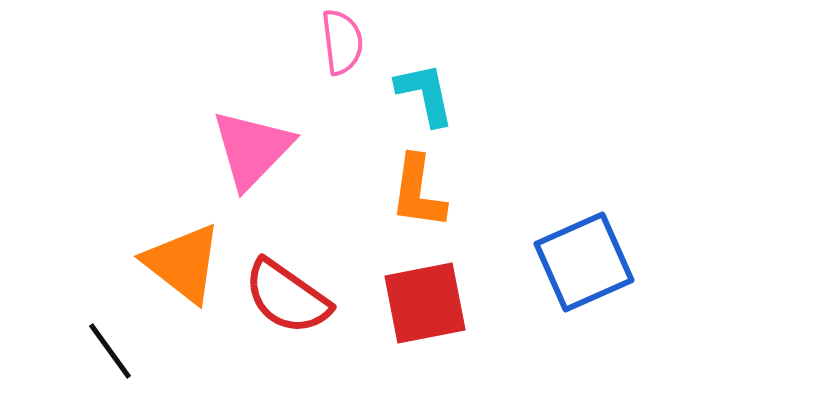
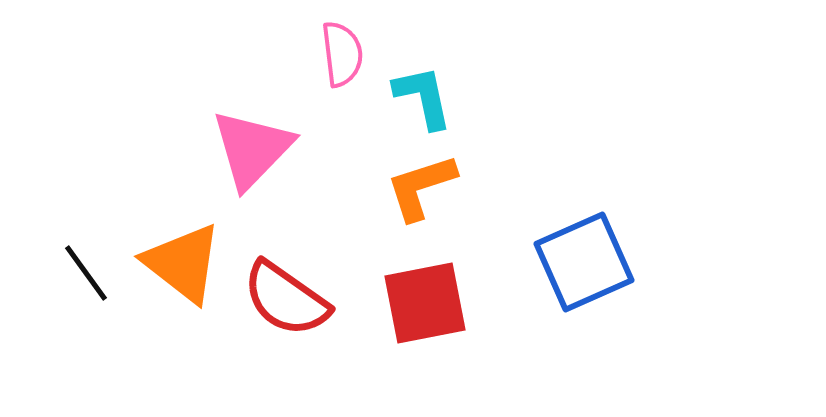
pink semicircle: moved 12 px down
cyan L-shape: moved 2 px left, 3 px down
orange L-shape: moved 3 px right, 5 px up; rotated 64 degrees clockwise
red semicircle: moved 1 px left, 2 px down
black line: moved 24 px left, 78 px up
